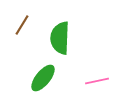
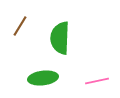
brown line: moved 2 px left, 1 px down
green ellipse: rotated 44 degrees clockwise
